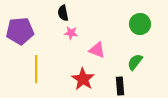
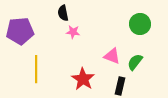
pink star: moved 2 px right, 1 px up
pink triangle: moved 15 px right, 6 px down
black rectangle: rotated 18 degrees clockwise
